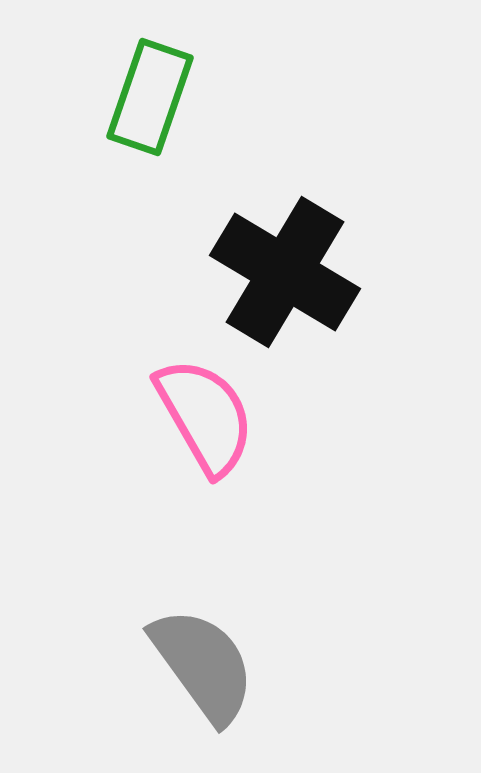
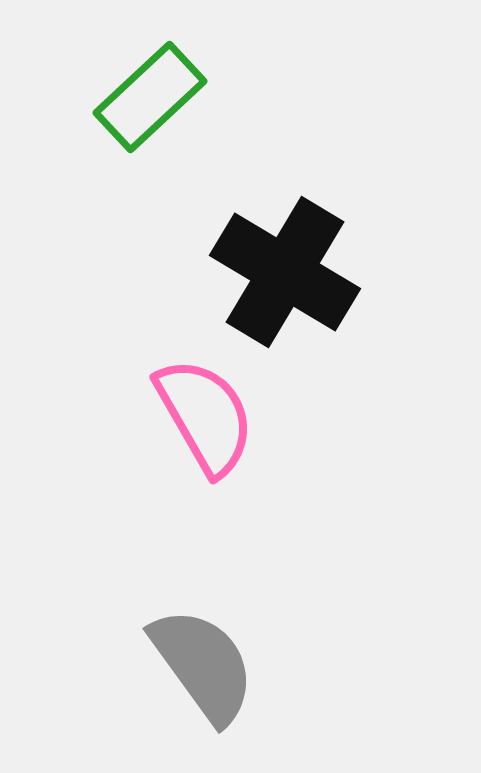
green rectangle: rotated 28 degrees clockwise
